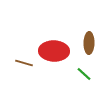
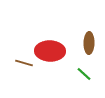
red ellipse: moved 4 px left
